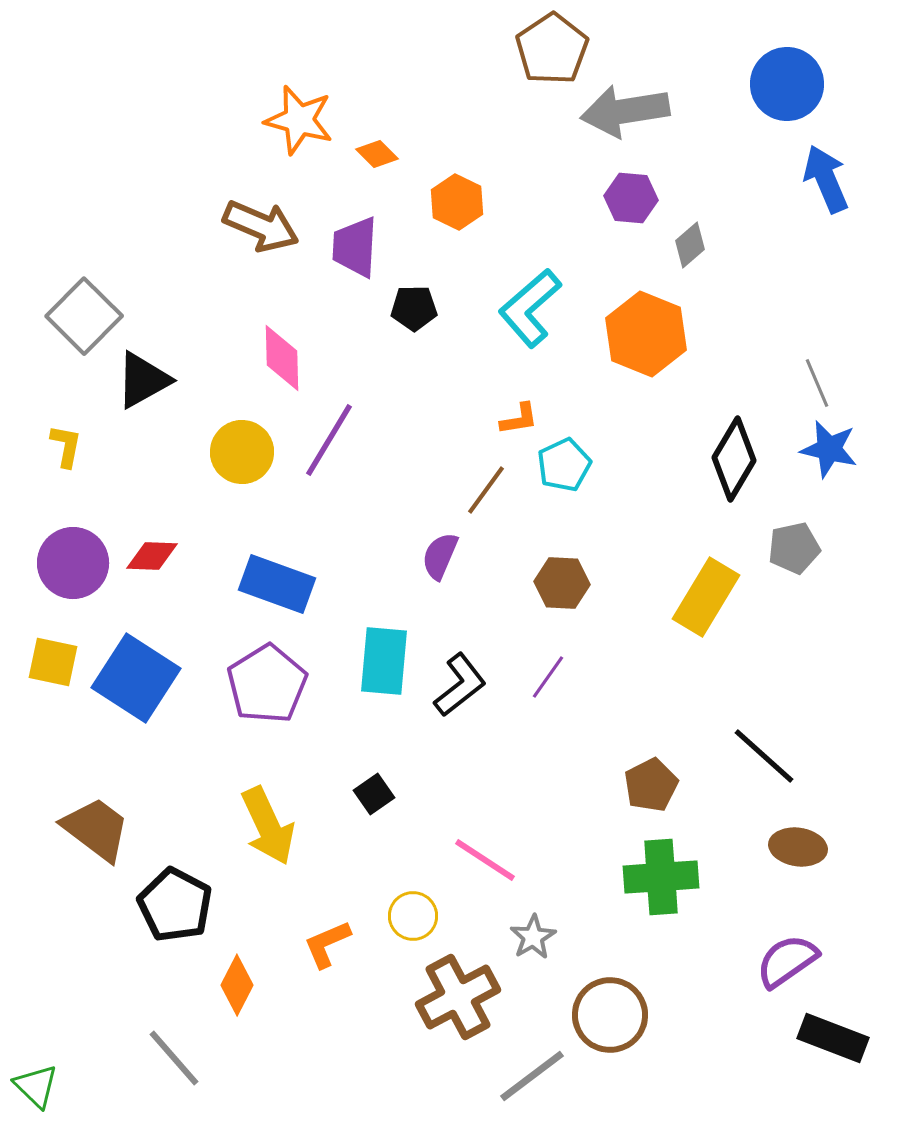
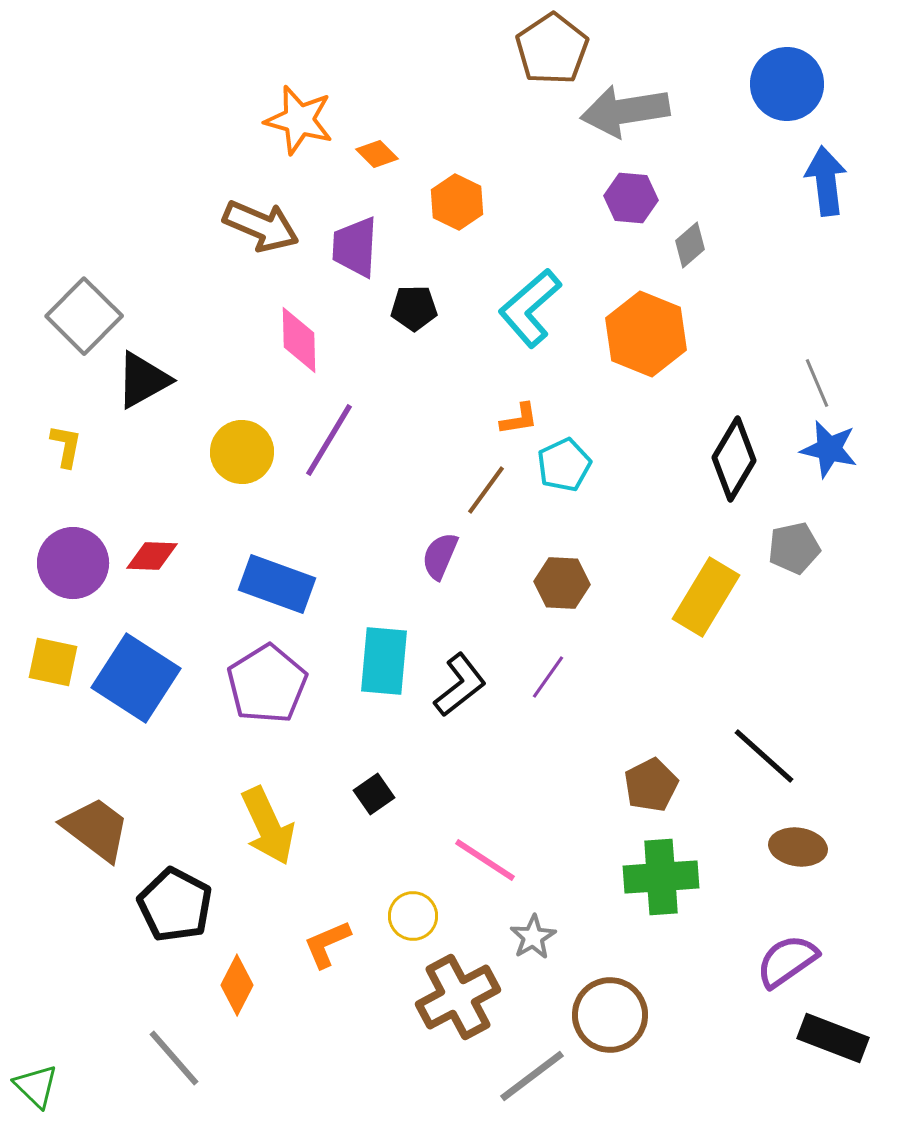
blue arrow at (826, 179): moved 2 px down; rotated 16 degrees clockwise
pink diamond at (282, 358): moved 17 px right, 18 px up
